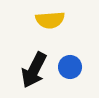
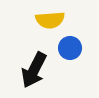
blue circle: moved 19 px up
